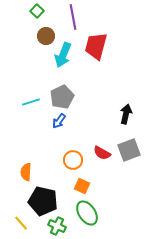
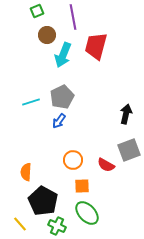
green square: rotated 24 degrees clockwise
brown circle: moved 1 px right, 1 px up
red semicircle: moved 4 px right, 12 px down
orange square: rotated 28 degrees counterclockwise
black pentagon: rotated 16 degrees clockwise
green ellipse: rotated 10 degrees counterclockwise
yellow line: moved 1 px left, 1 px down
